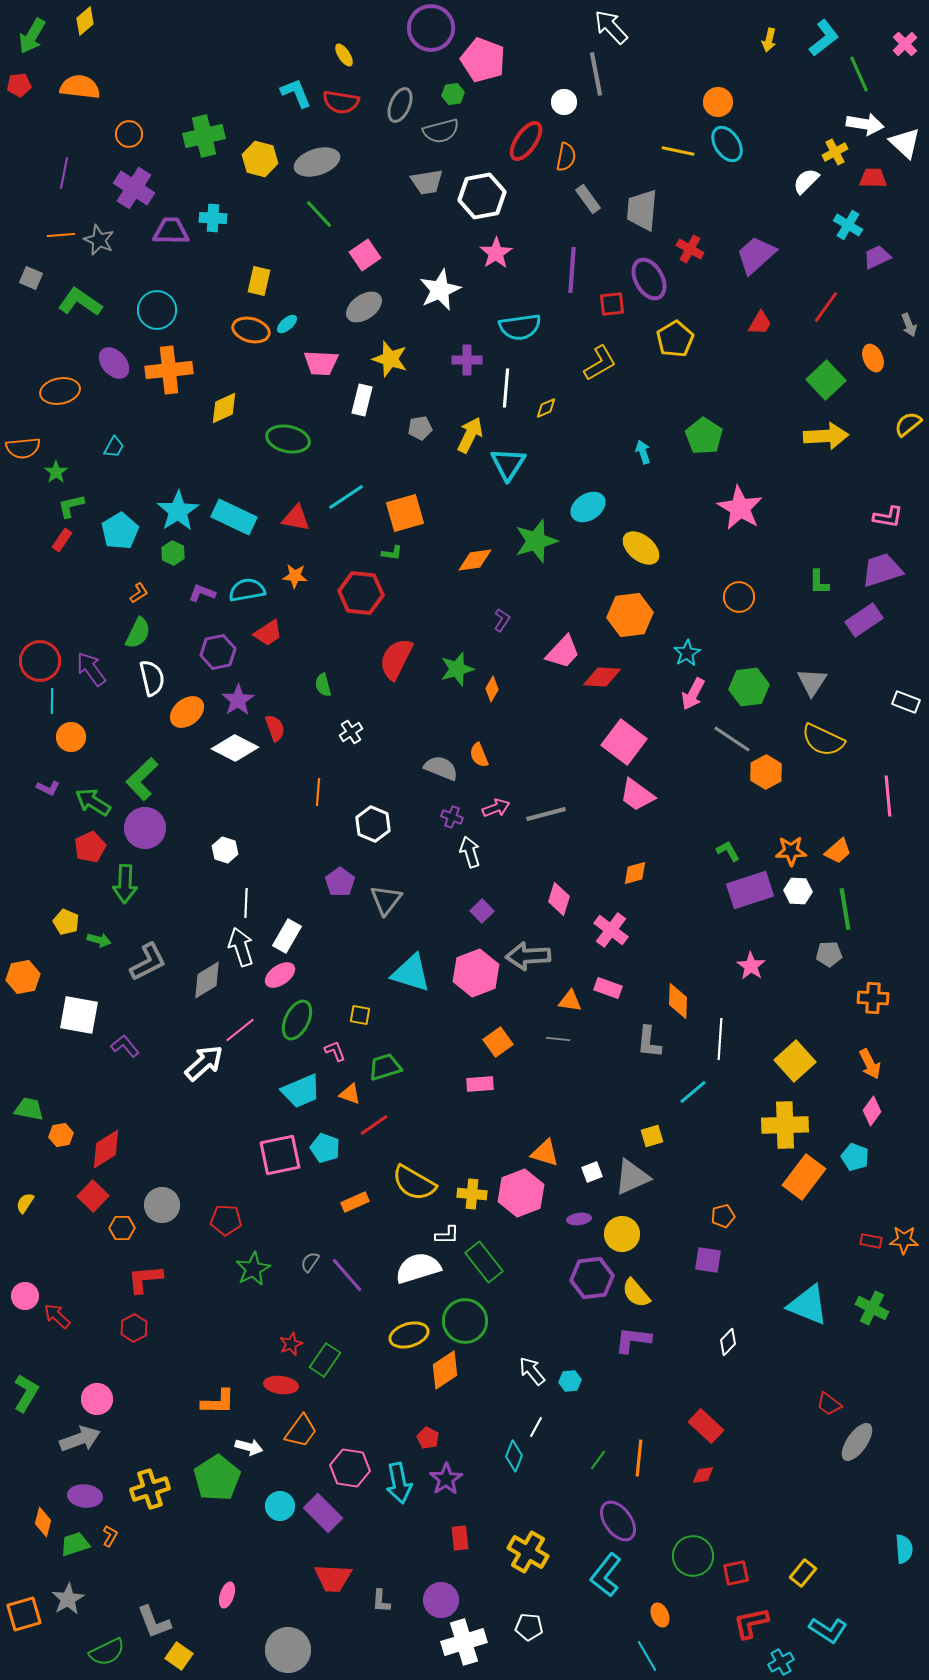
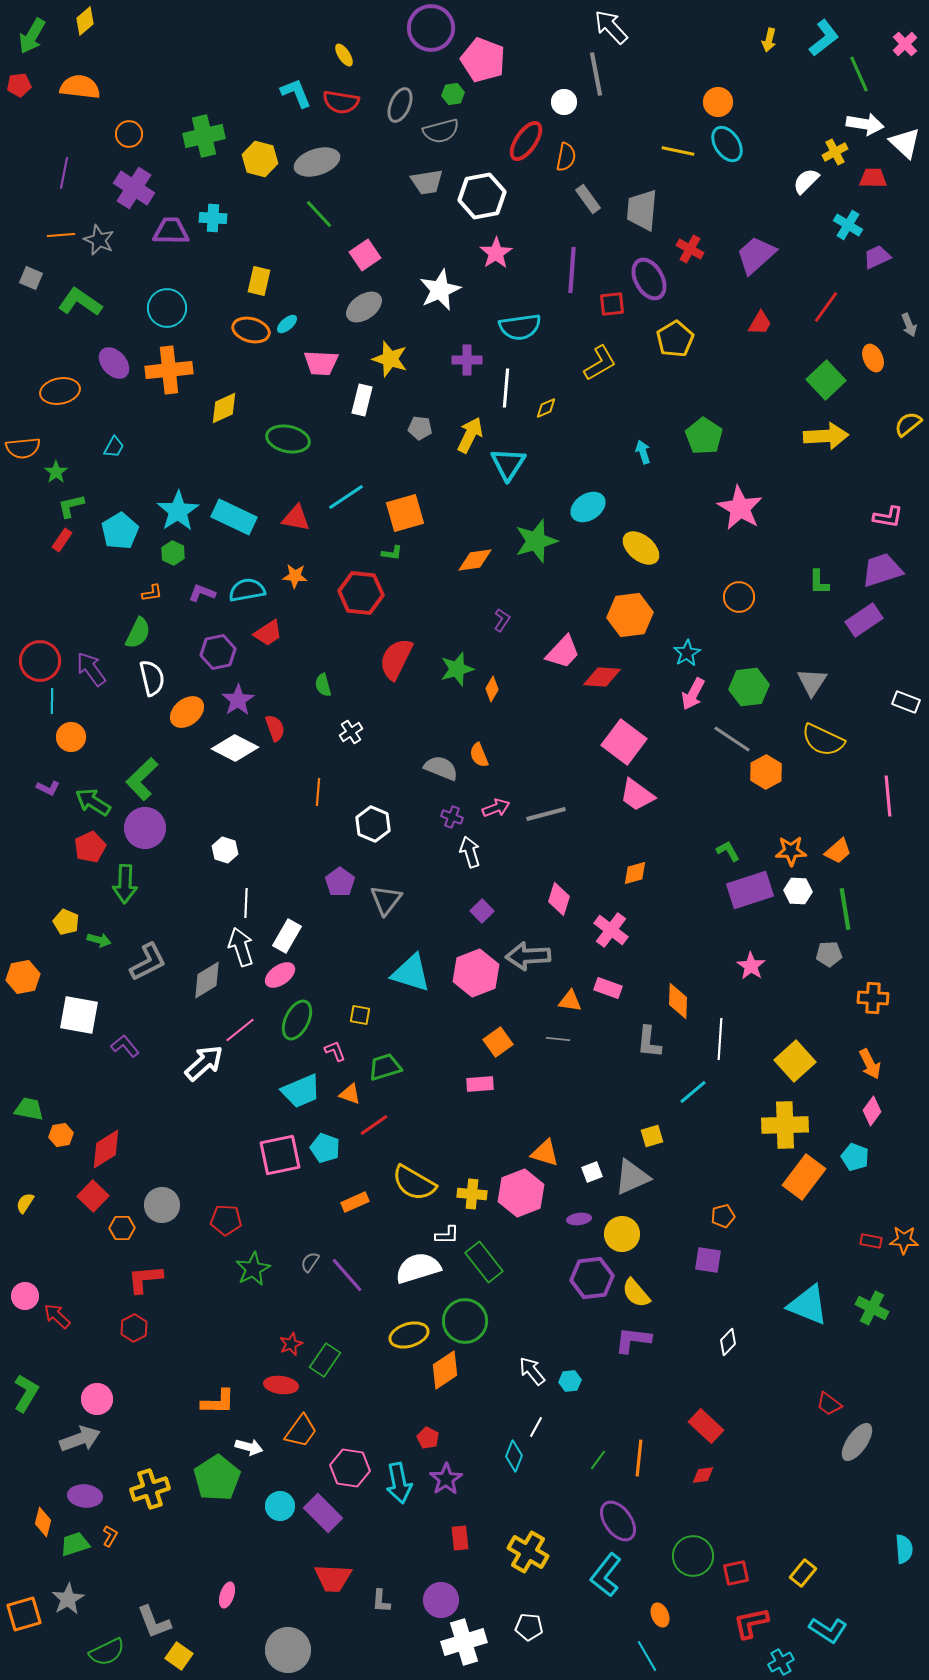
cyan circle at (157, 310): moved 10 px right, 2 px up
gray pentagon at (420, 428): rotated 15 degrees clockwise
orange L-shape at (139, 593): moved 13 px right; rotated 25 degrees clockwise
